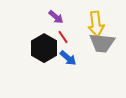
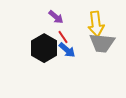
blue arrow: moved 1 px left, 8 px up
